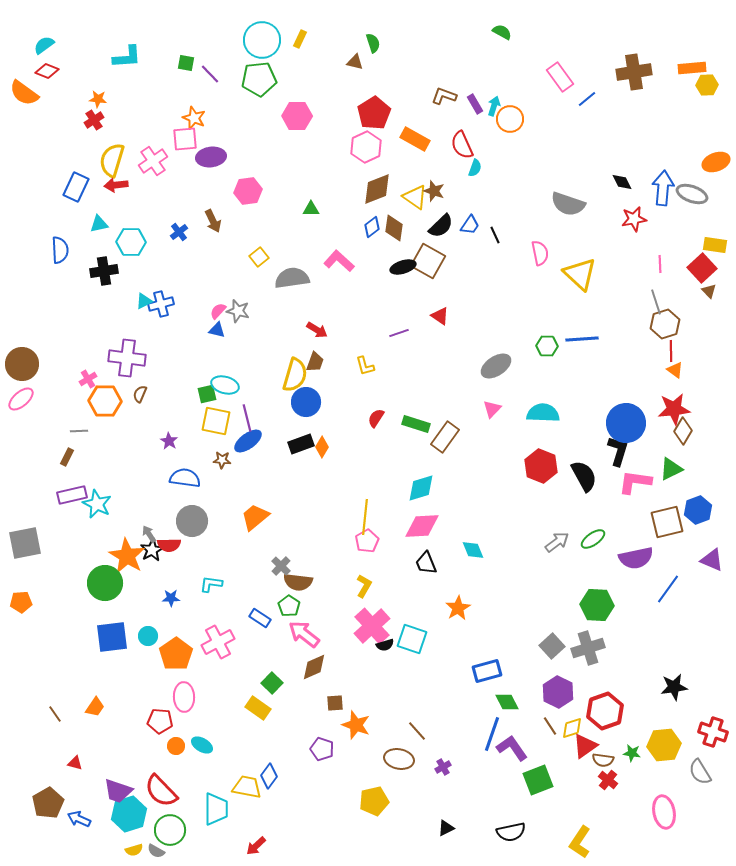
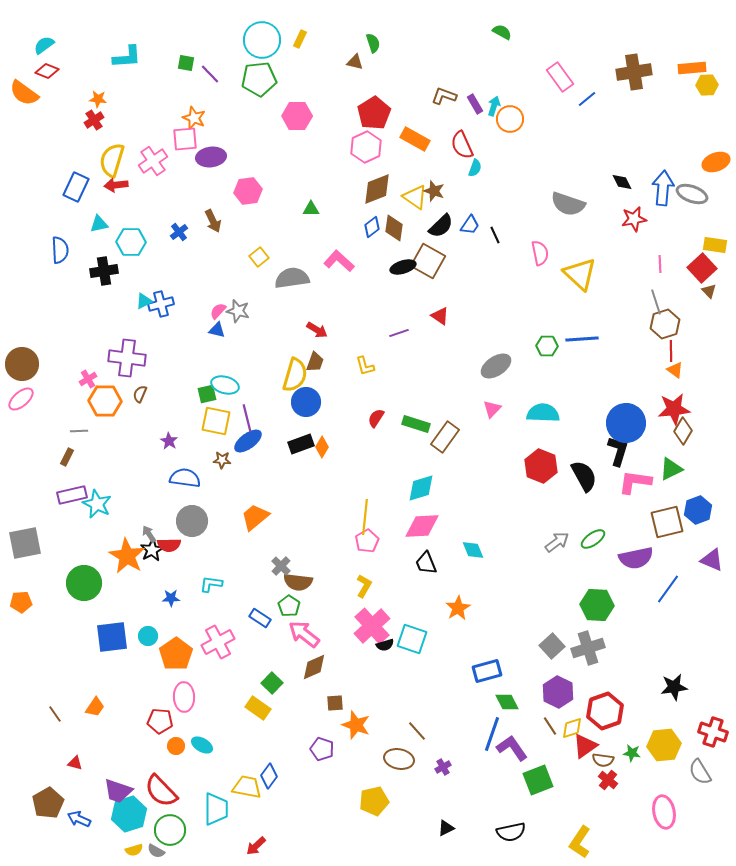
green circle at (105, 583): moved 21 px left
